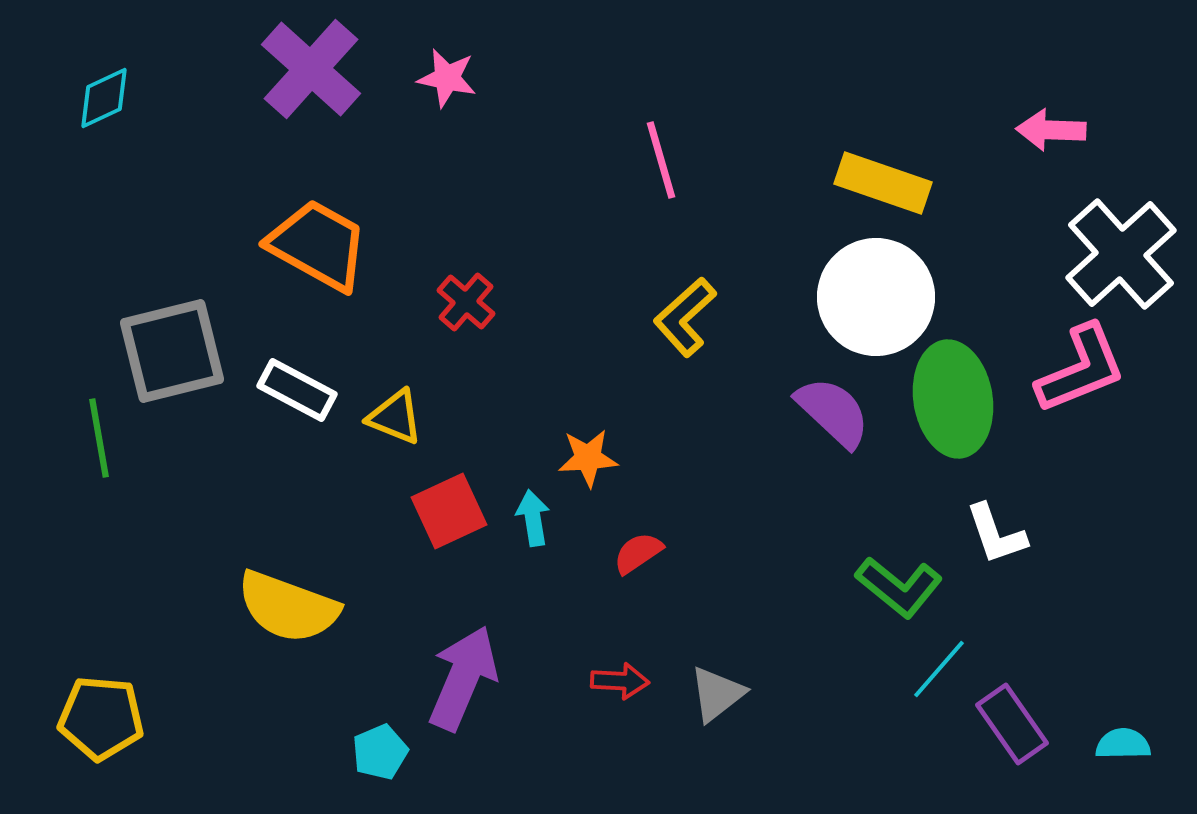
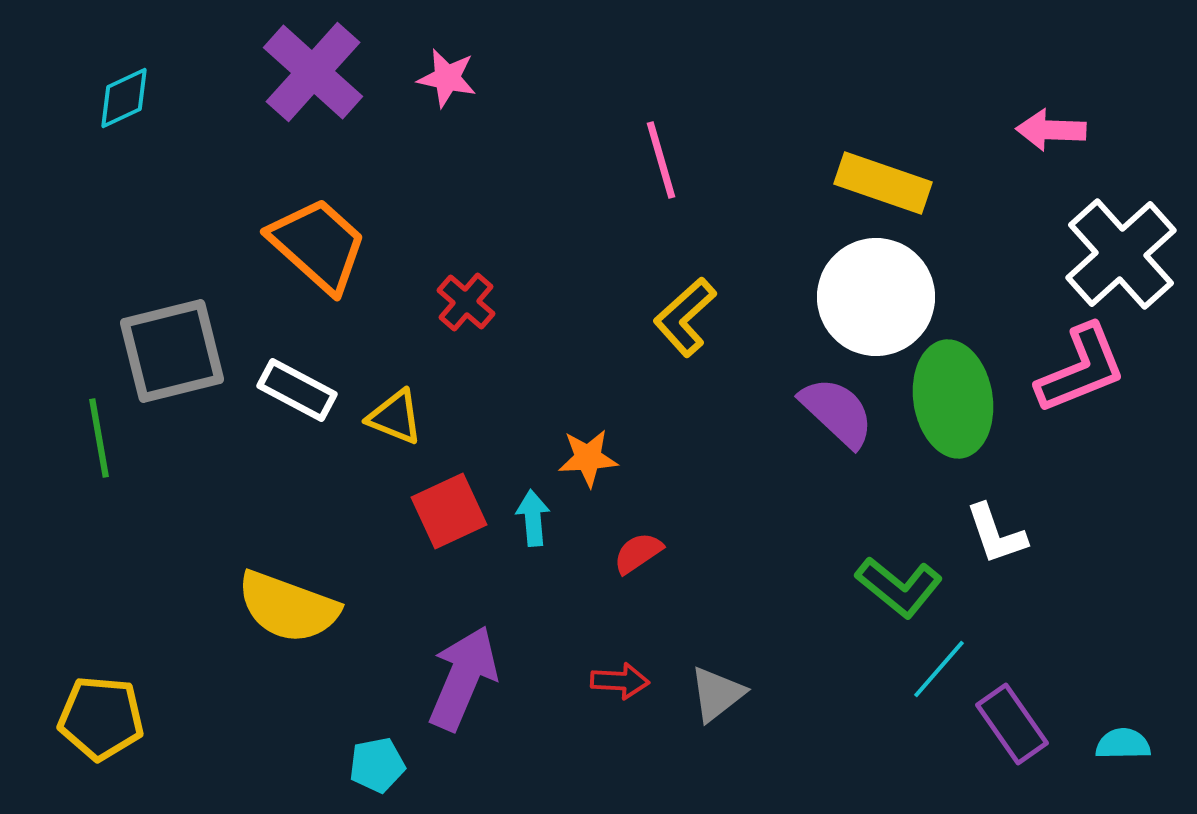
purple cross: moved 2 px right, 3 px down
cyan diamond: moved 20 px right
orange trapezoid: rotated 13 degrees clockwise
purple semicircle: moved 4 px right
cyan arrow: rotated 4 degrees clockwise
cyan pentagon: moved 3 px left, 13 px down; rotated 12 degrees clockwise
